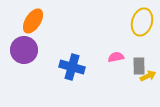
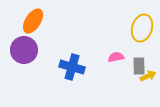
yellow ellipse: moved 6 px down
